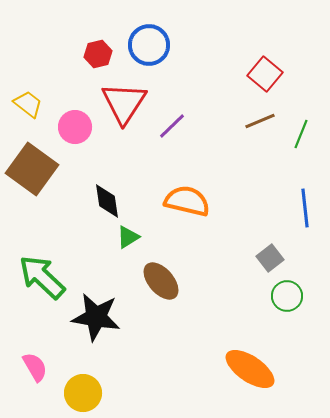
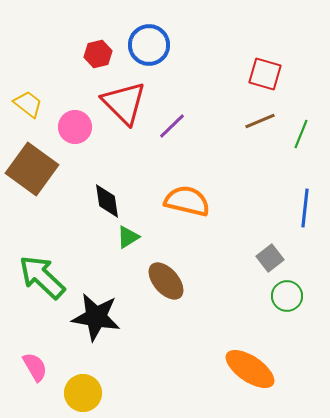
red square: rotated 24 degrees counterclockwise
red triangle: rotated 18 degrees counterclockwise
blue line: rotated 12 degrees clockwise
brown ellipse: moved 5 px right
